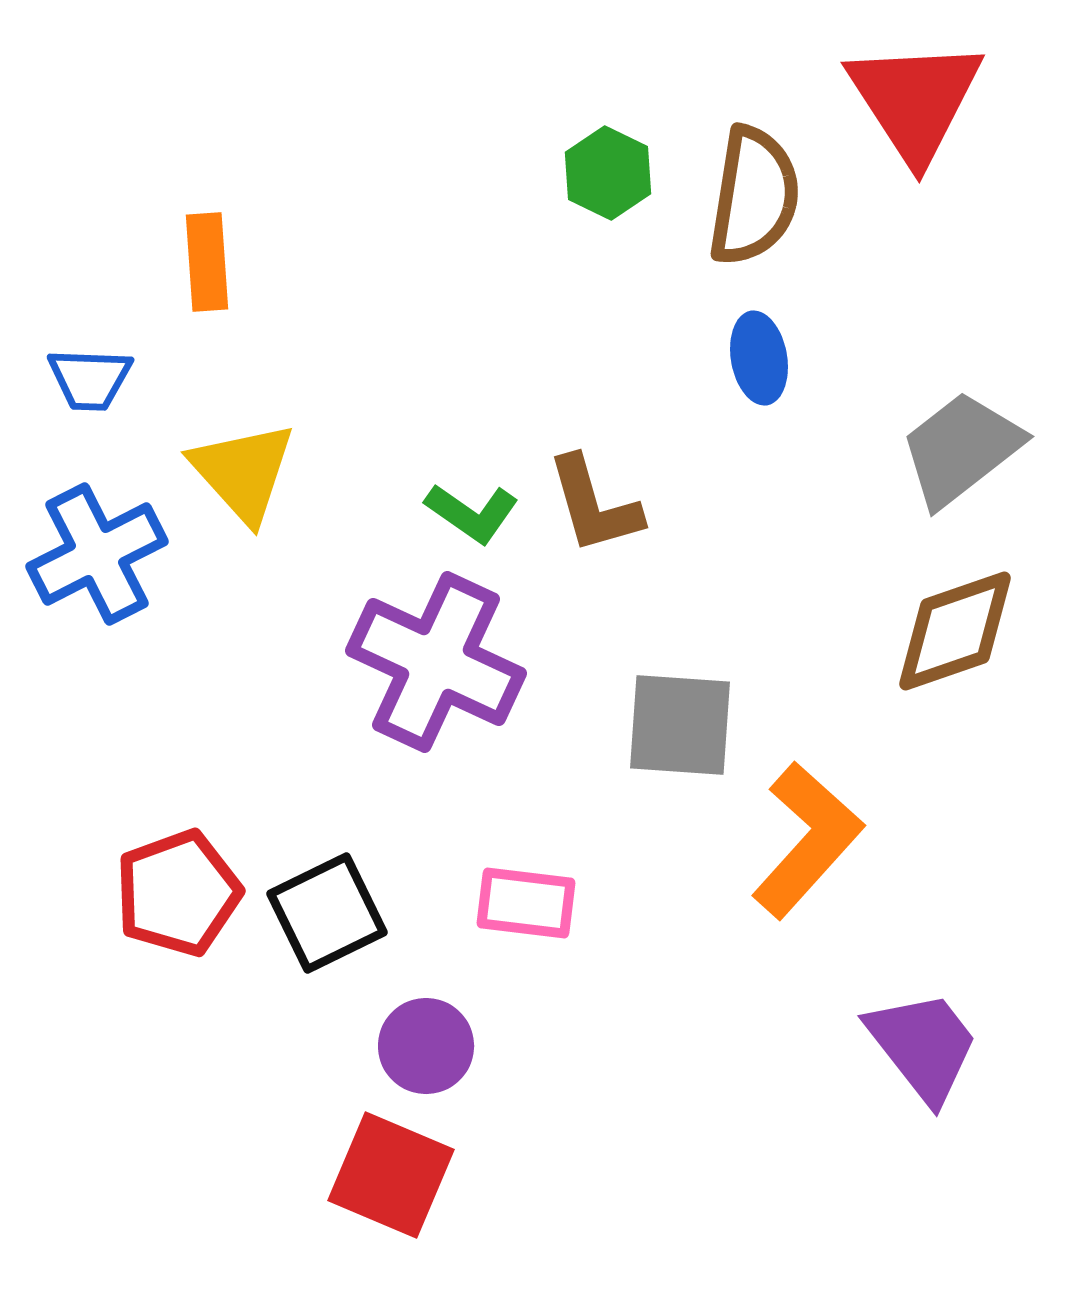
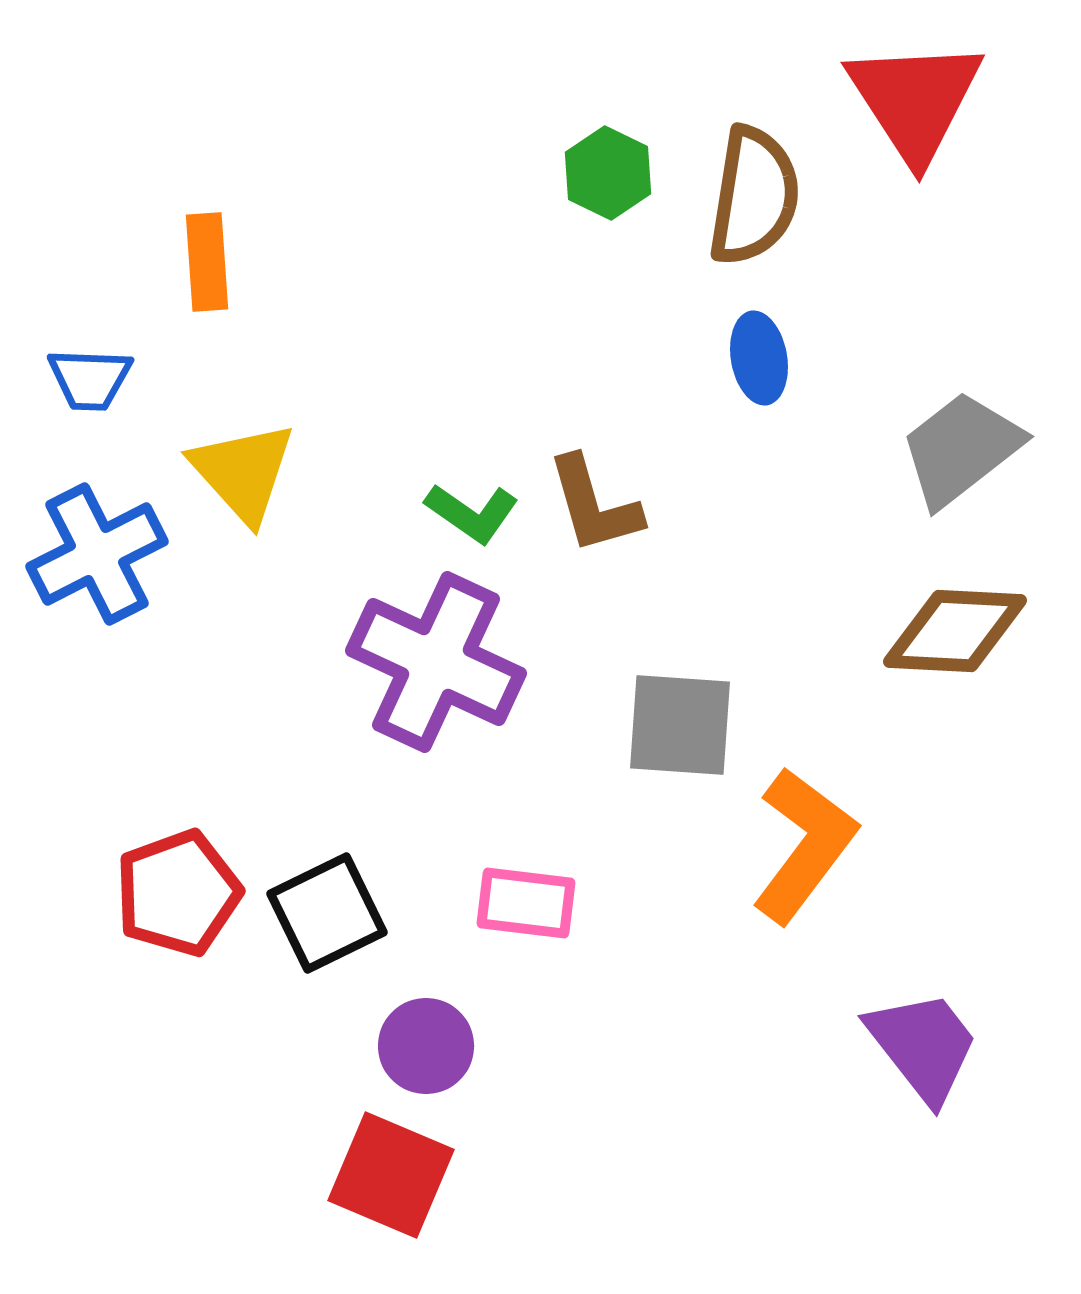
brown diamond: rotated 22 degrees clockwise
orange L-shape: moved 3 px left, 5 px down; rotated 5 degrees counterclockwise
